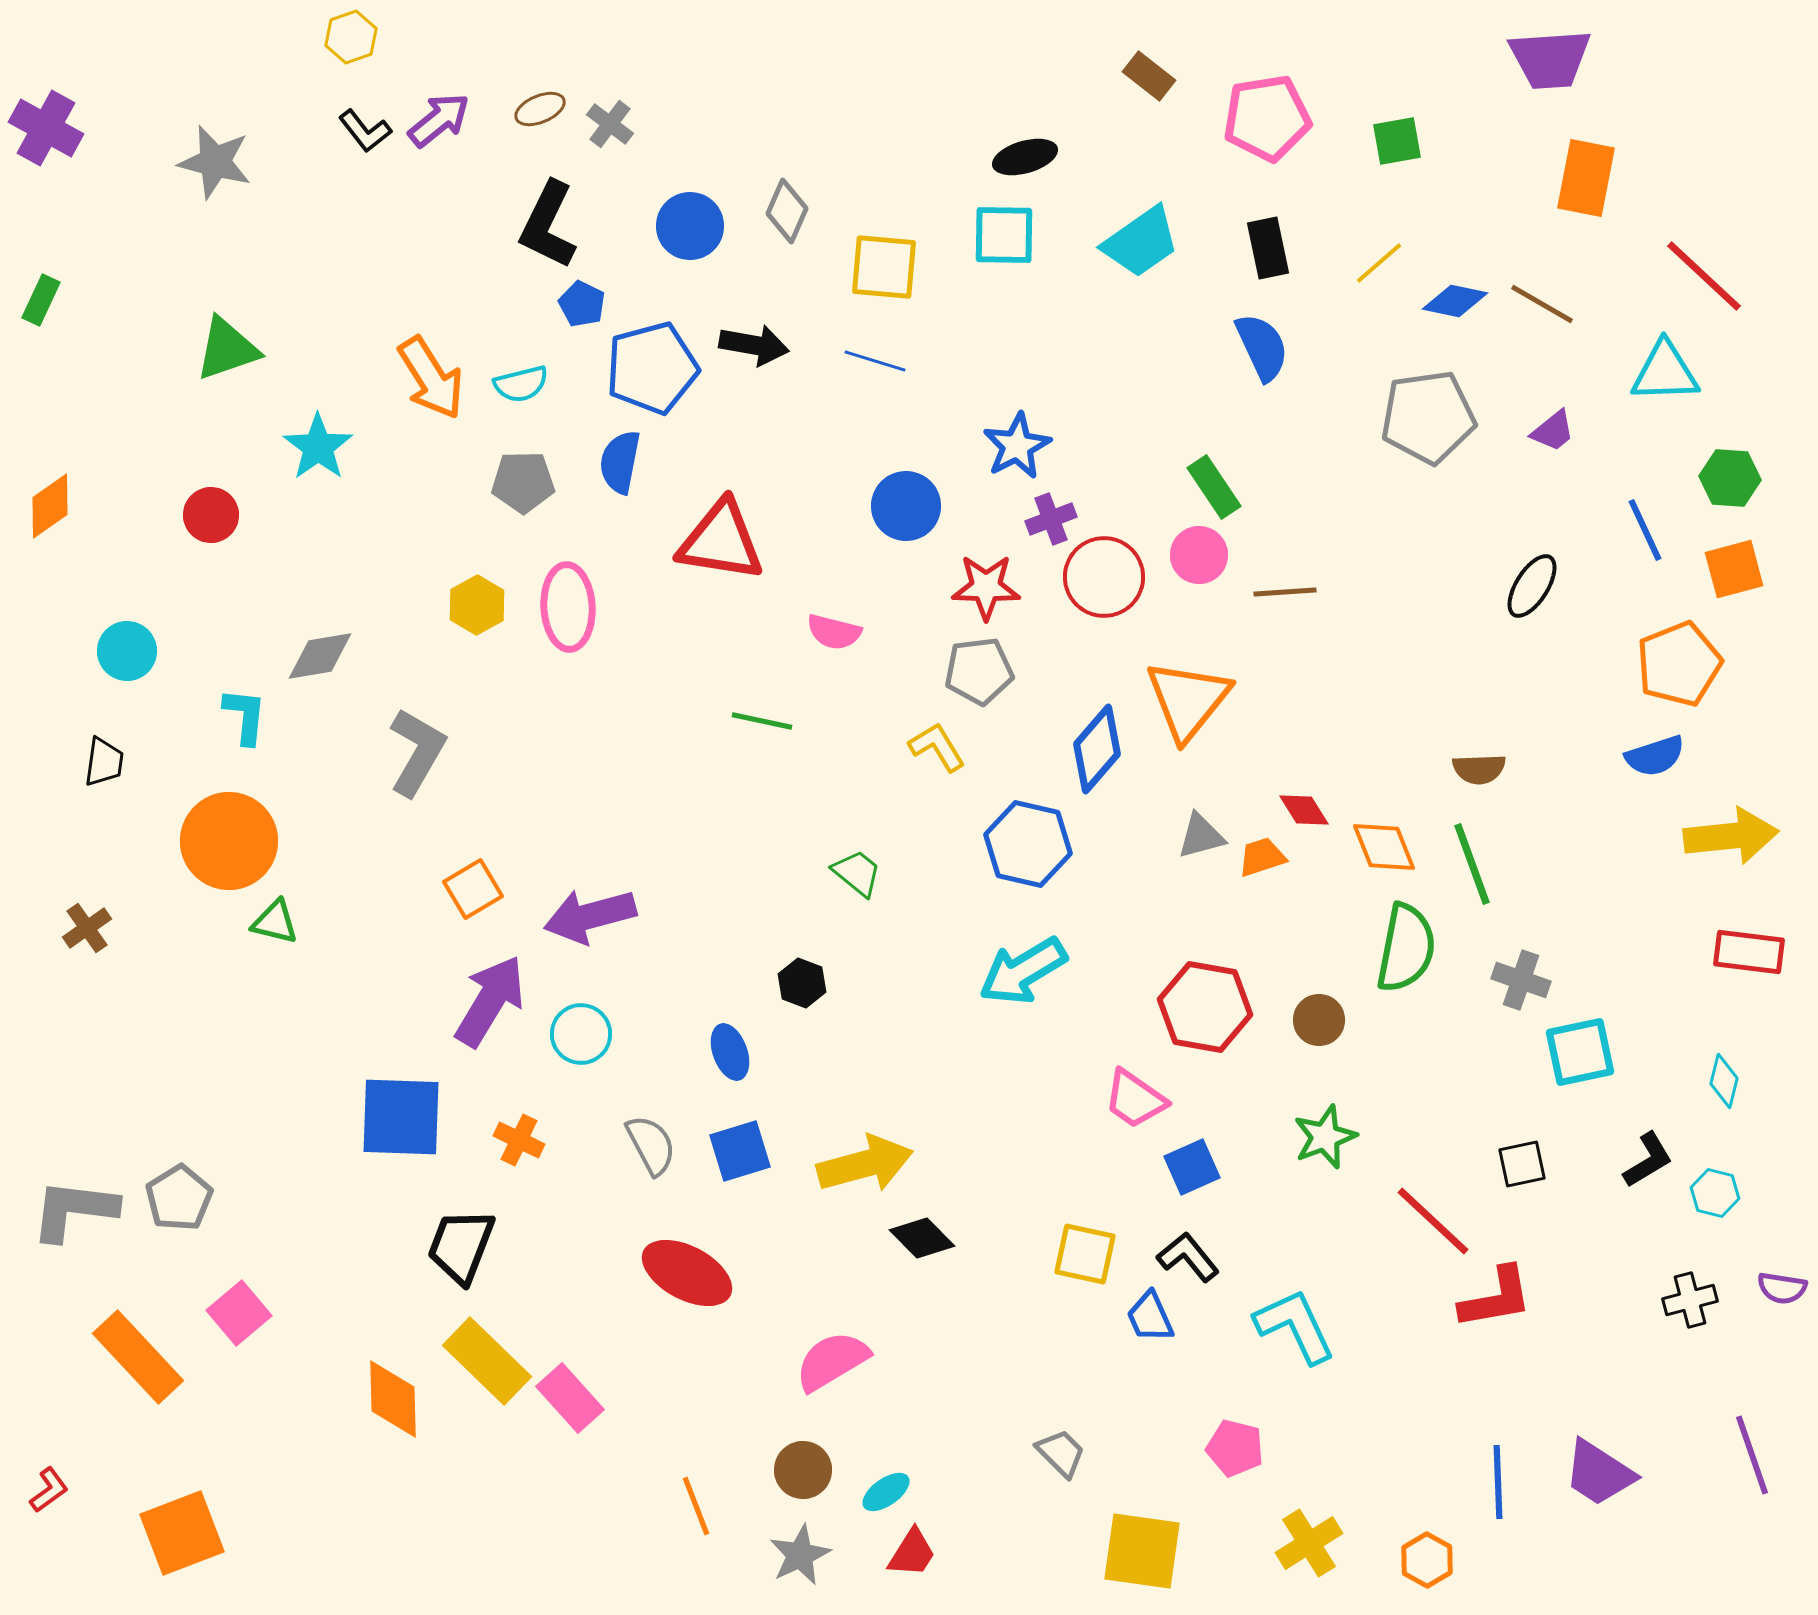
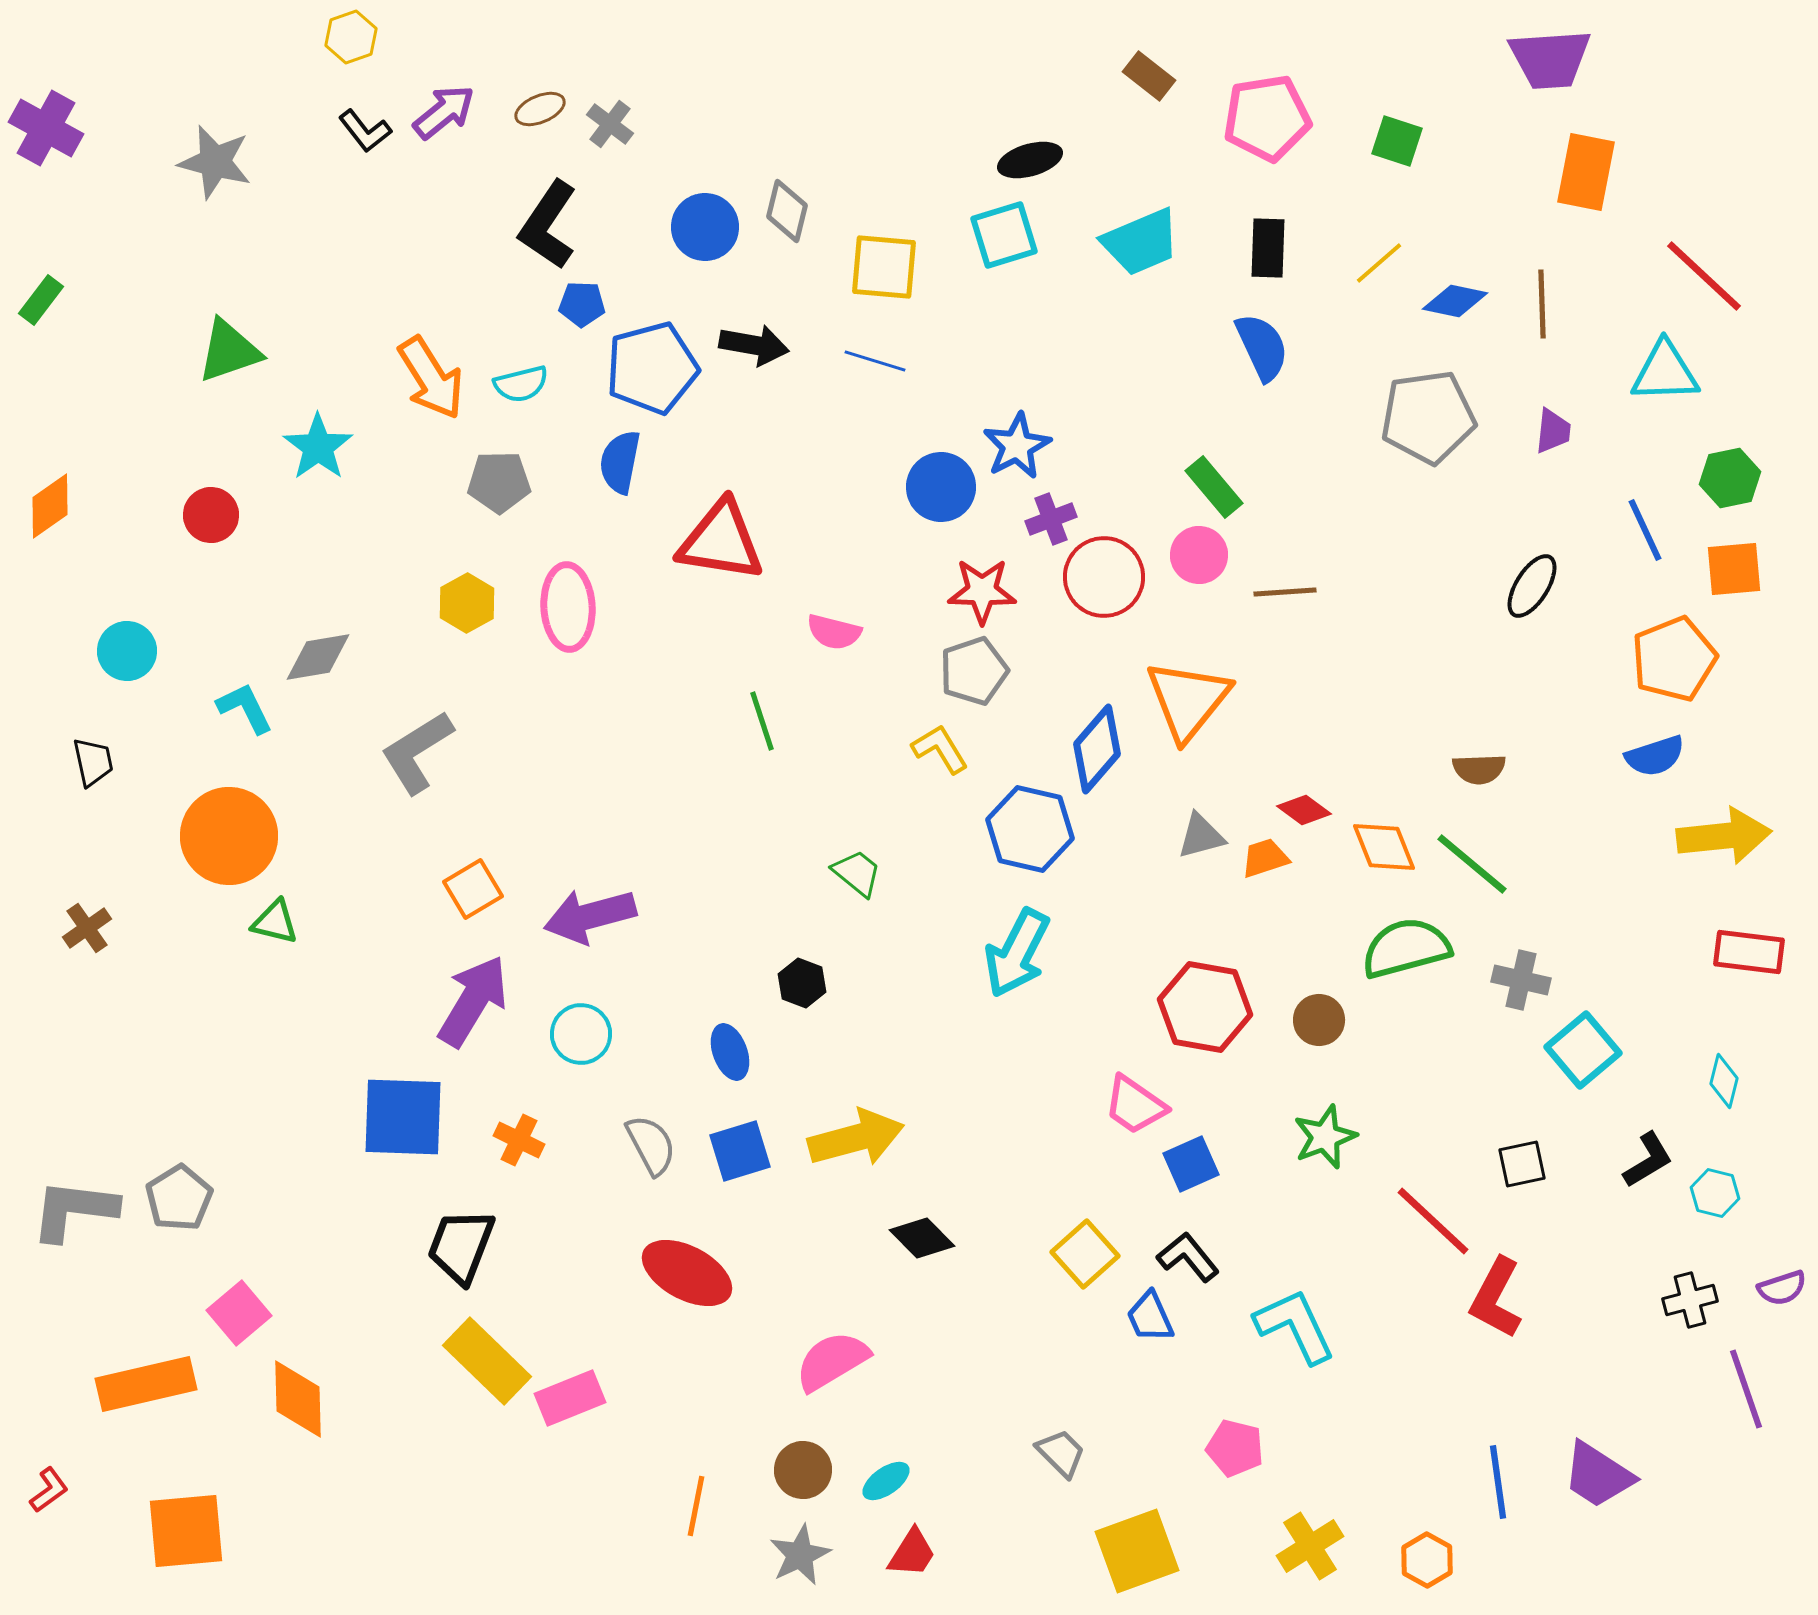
purple arrow at (439, 120): moved 5 px right, 8 px up
green square at (1397, 141): rotated 28 degrees clockwise
black ellipse at (1025, 157): moved 5 px right, 3 px down
orange rectangle at (1586, 178): moved 6 px up
gray diamond at (787, 211): rotated 10 degrees counterclockwise
black L-shape at (548, 225): rotated 8 degrees clockwise
blue circle at (690, 226): moved 15 px right, 1 px down
cyan square at (1004, 235): rotated 18 degrees counterclockwise
cyan trapezoid at (1141, 242): rotated 12 degrees clockwise
black rectangle at (1268, 248): rotated 14 degrees clockwise
green rectangle at (41, 300): rotated 12 degrees clockwise
blue pentagon at (582, 304): rotated 24 degrees counterclockwise
brown line at (1542, 304): rotated 58 degrees clockwise
green triangle at (227, 349): moved 2 px right, 2 px down
purple trapezoid at (1553, 431): rotated 45 degrees counterclockwise
green hexagon at (1730, 478): rotated 16 degrees counterclockwise
gray pentagon at (523, 482): moved 24 px left
green rectangle at (1214, 487): rotated 6 degrees counterclockwise
blue circle at (906, 506): moved 35 px right, 19 px up
orange square at (1734, 569): rotated 10 degrees clockwise
red star at (986, 587): moved 4 px left, 4 px down
yellow hexagon at (477, 605): moved 10 px left, 2 px up
gray diamond at (320, 656): moved 2 px left, 1 px down
orange pentagon at (1679, 664): moved 5 px left, 5 px up
gray pentagon at (979, 671): moved 5 px left; rotated 12 degrees counterclockwise
cyan L-shape at (245, 716): moved 8 px up; rotated 32 degrees counterclockwise
green line at (762, 721): rotated 60 degrees clockwise
yellow L-shape at (937, 747): moved 3 px right, 2 px down
gray L-shape at (417, 752): rotated 152 degrees counterclockwise
black trapezoid at (104, 762): moved 11 px left; rotated 20 degrees counterclockwise
red diamond at (1304, 810): rotated 22 degrees counterclockwise
yellow arrow at (1731, 836): moved 7 px left
orange circle at (229, 841): moved 5 px up
blue hexagon at (1028, 844): moved 2 px right, 15 px up
orange trapezoid at (1262, 857): moved 3 px right, 1 px down
green line at (1472, 864): rotated 30 degrees counterclockwise
green semicircle at (1406, 948): rotated 116 degrees counterclockwise
cyan arrow at (1023, 971): moved 6 px left, 18 px up; rotated 32 degrees counterclockwise
gray cross at (1521, 980): rotated 6 degrees counterclockwise
purple arrow at (490, 1001): moved 17 px left
cyan square at (1580, 1052): moved 3 px right, 2 px up; rotated 28 degrees counterclockwise
pink trapezoid at (1135, 1099): moved 6 px down
blue square at (401, 1117): moved 2 px right
yellow arrow at (865, 1164): moved 9 px left, 26 px up
blue square at (1192, 1167): moved 1 px left, 3 px up
yellow square at (1085, 1254): rotated 36 degrees clockwise
purple semicircle at (1782, 1288): rotated 27 degrees counterclockwise
red L-shape at (1496, 1298): rotated 128 degrees clockwise
orange rectangle at (138, 1357): moved 8 px right, 27 px down; rotated 60 degrees counterclockwise
pink rectangle at (570, 1398): rotated 70 degrees counterclockwise
orange diamond at (393, 1399): moved 95 px left
purple line at (1752, 1455): moved 6 px left, 66 px up
purple trapezoid at (1599, 1473): moved 1 px left, 2 px down
blue line at (1498, 1482): rotated 6 degrees counterclockwise
cyan ellipse at (886, 1492): moved 11 px up
orange line at (696, 1506): rotated 32 degrees clockwise
orange square at (182, 1533): moved 4 px right, 2 px up; rotated 16 degrees clockwise
yellow cross at (1309, 1543): moved 1 px right, 3 px down
yellow square at (1142, 1551): moved 5 px left; rotated 28 degrees counterclockwise
